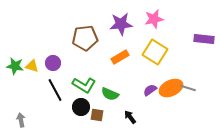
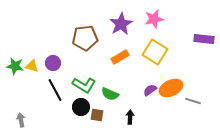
purple star: rotated 25 degrees counterclockwise
gray line: moved 5 px right, 13 px down
black arrow: rotated 40 degrees clockwise
